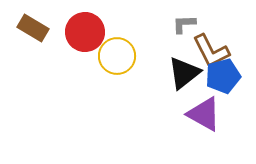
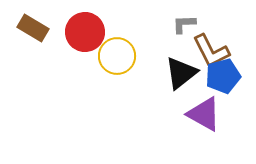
black triangle: moved 3 px left
